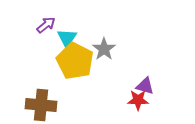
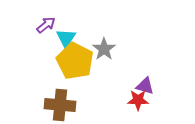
cyan triangle: moved 1 px left
brown cross: moved 19 px right
